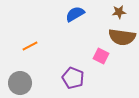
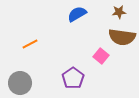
blue semicircle: moved 2 px right
orange line: moved 2 px up
pink square: rotated 14 degrees clockwise
purple pentagon: rotated 15 degrees clockwise
